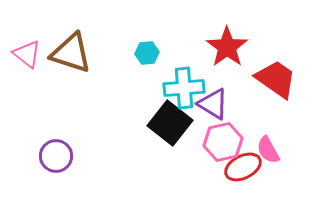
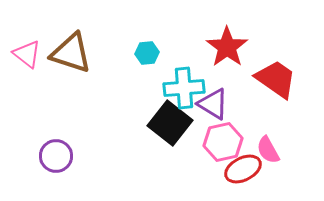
red ellipse: moved 2 px down
